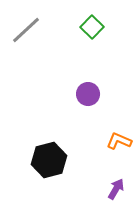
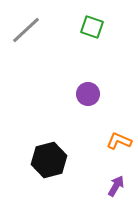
green square: rotated 25 degrees counterclockwise
purple arrow: moved 3 px up
